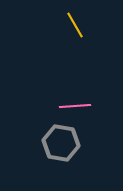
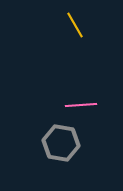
pink line: moved 6 px right, 1 px up
